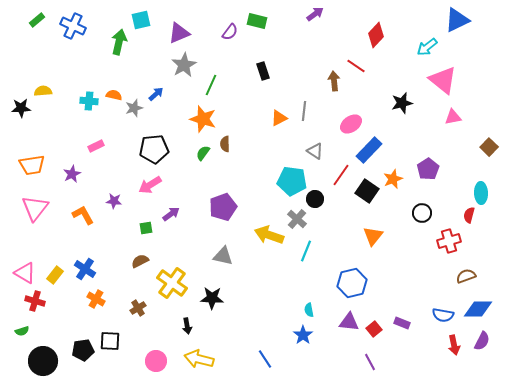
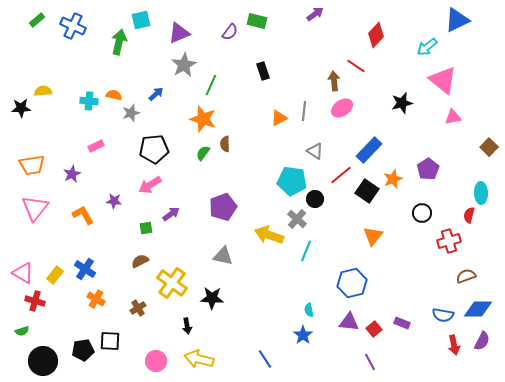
gray star at (134, 108): moved 3 px left, 5 px down
pink ellipse at (351, 124): moved 9 px left, 16 px up
red line at (341, 175): rotated 15 degrees clockwise
pink triangle at (25, 273): moved 2 px left
